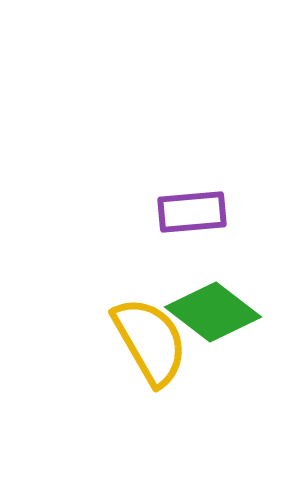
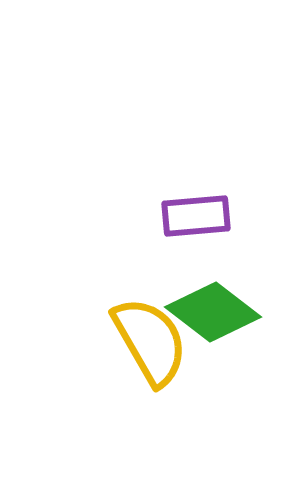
purple rectangle: moved 4 px right, 4 px down
